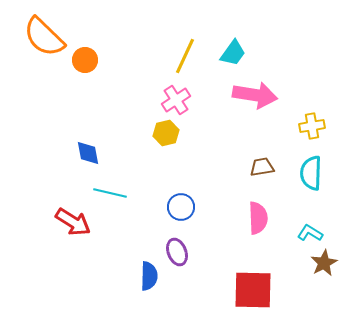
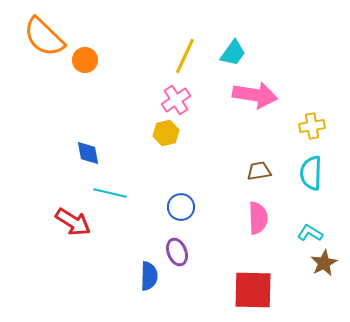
brown trapezoid: moved 3 px left, 4 px down
